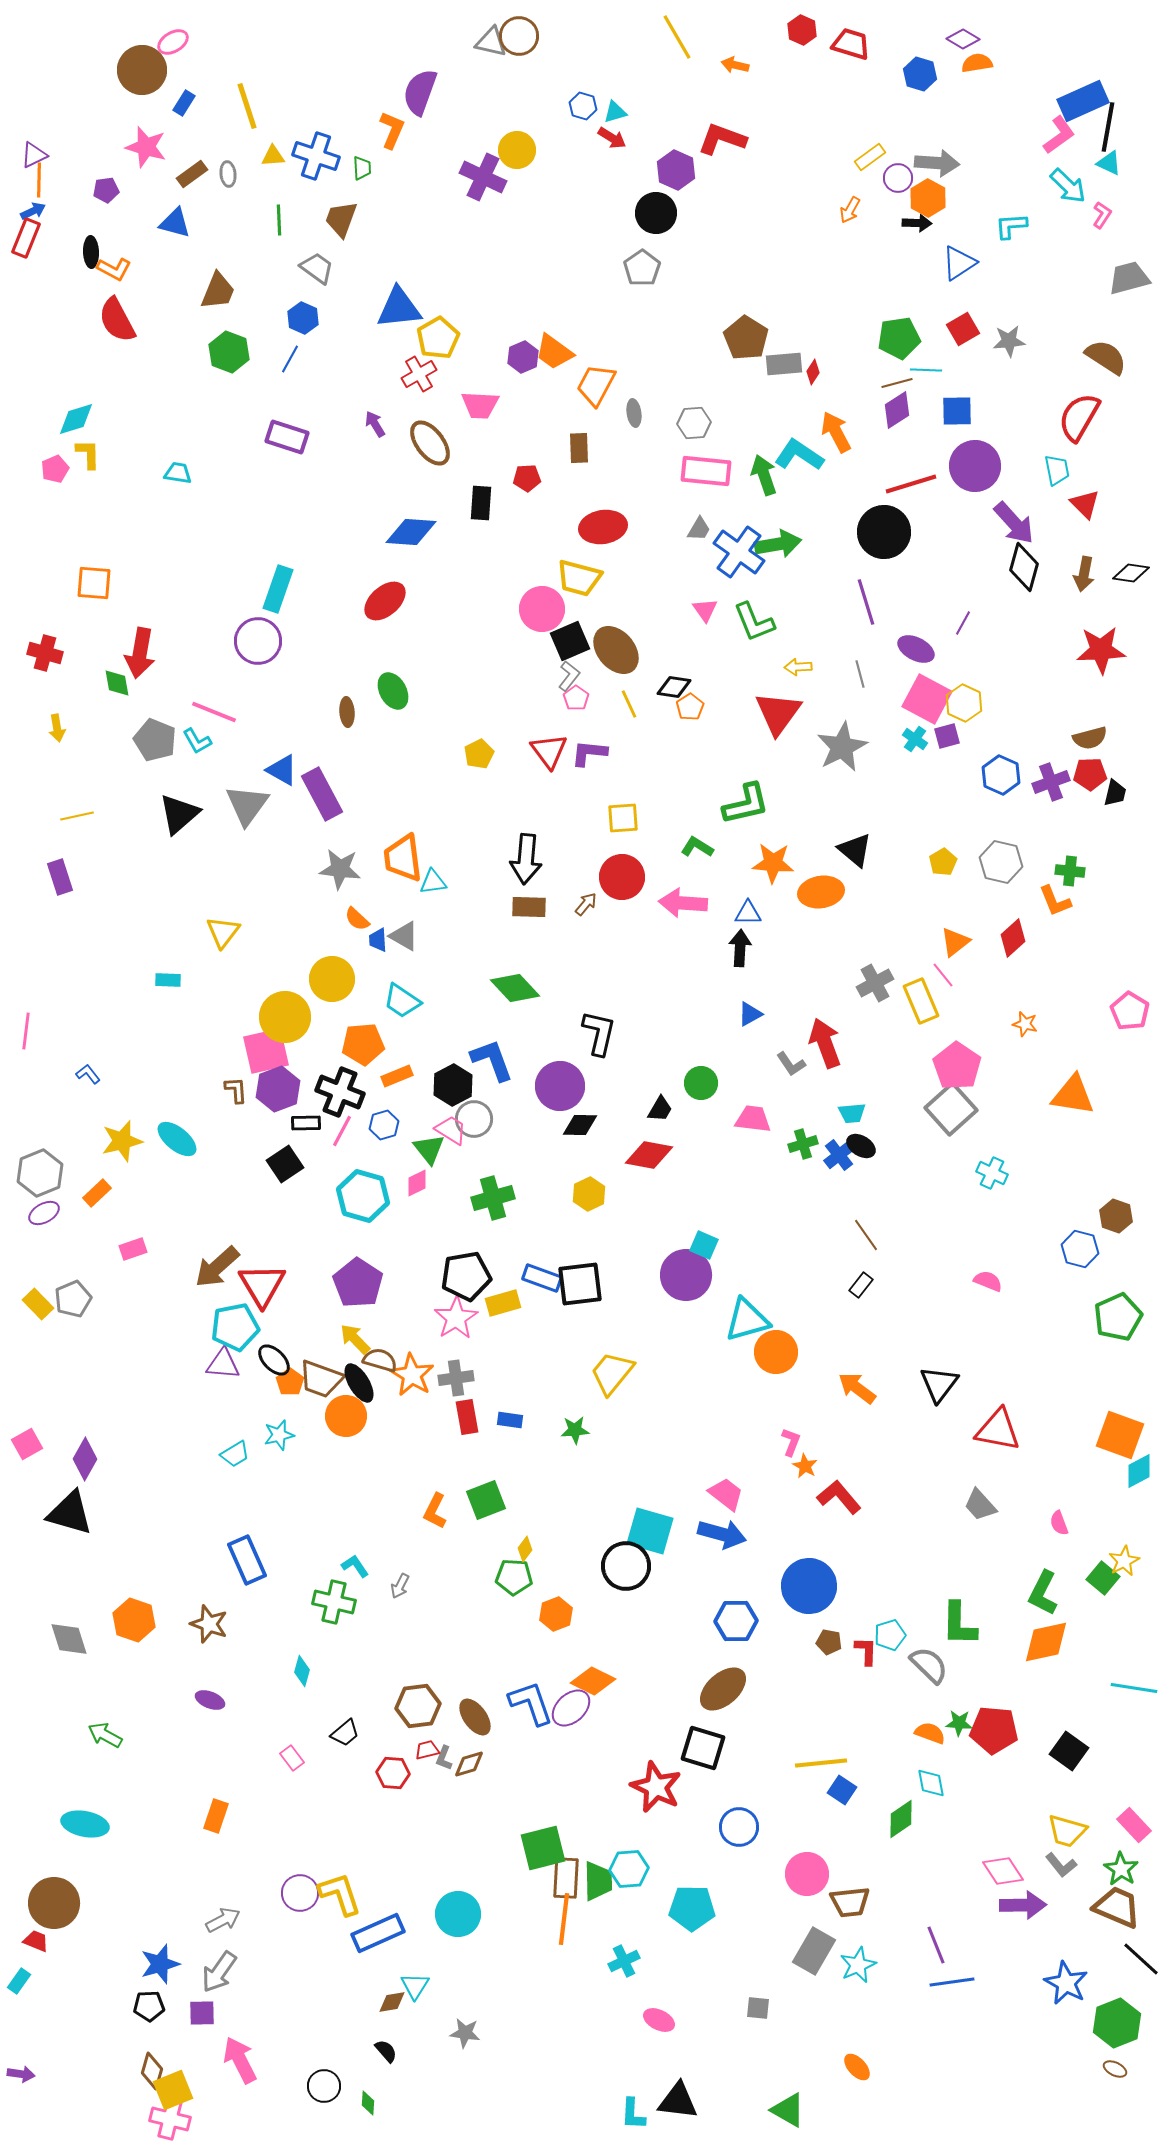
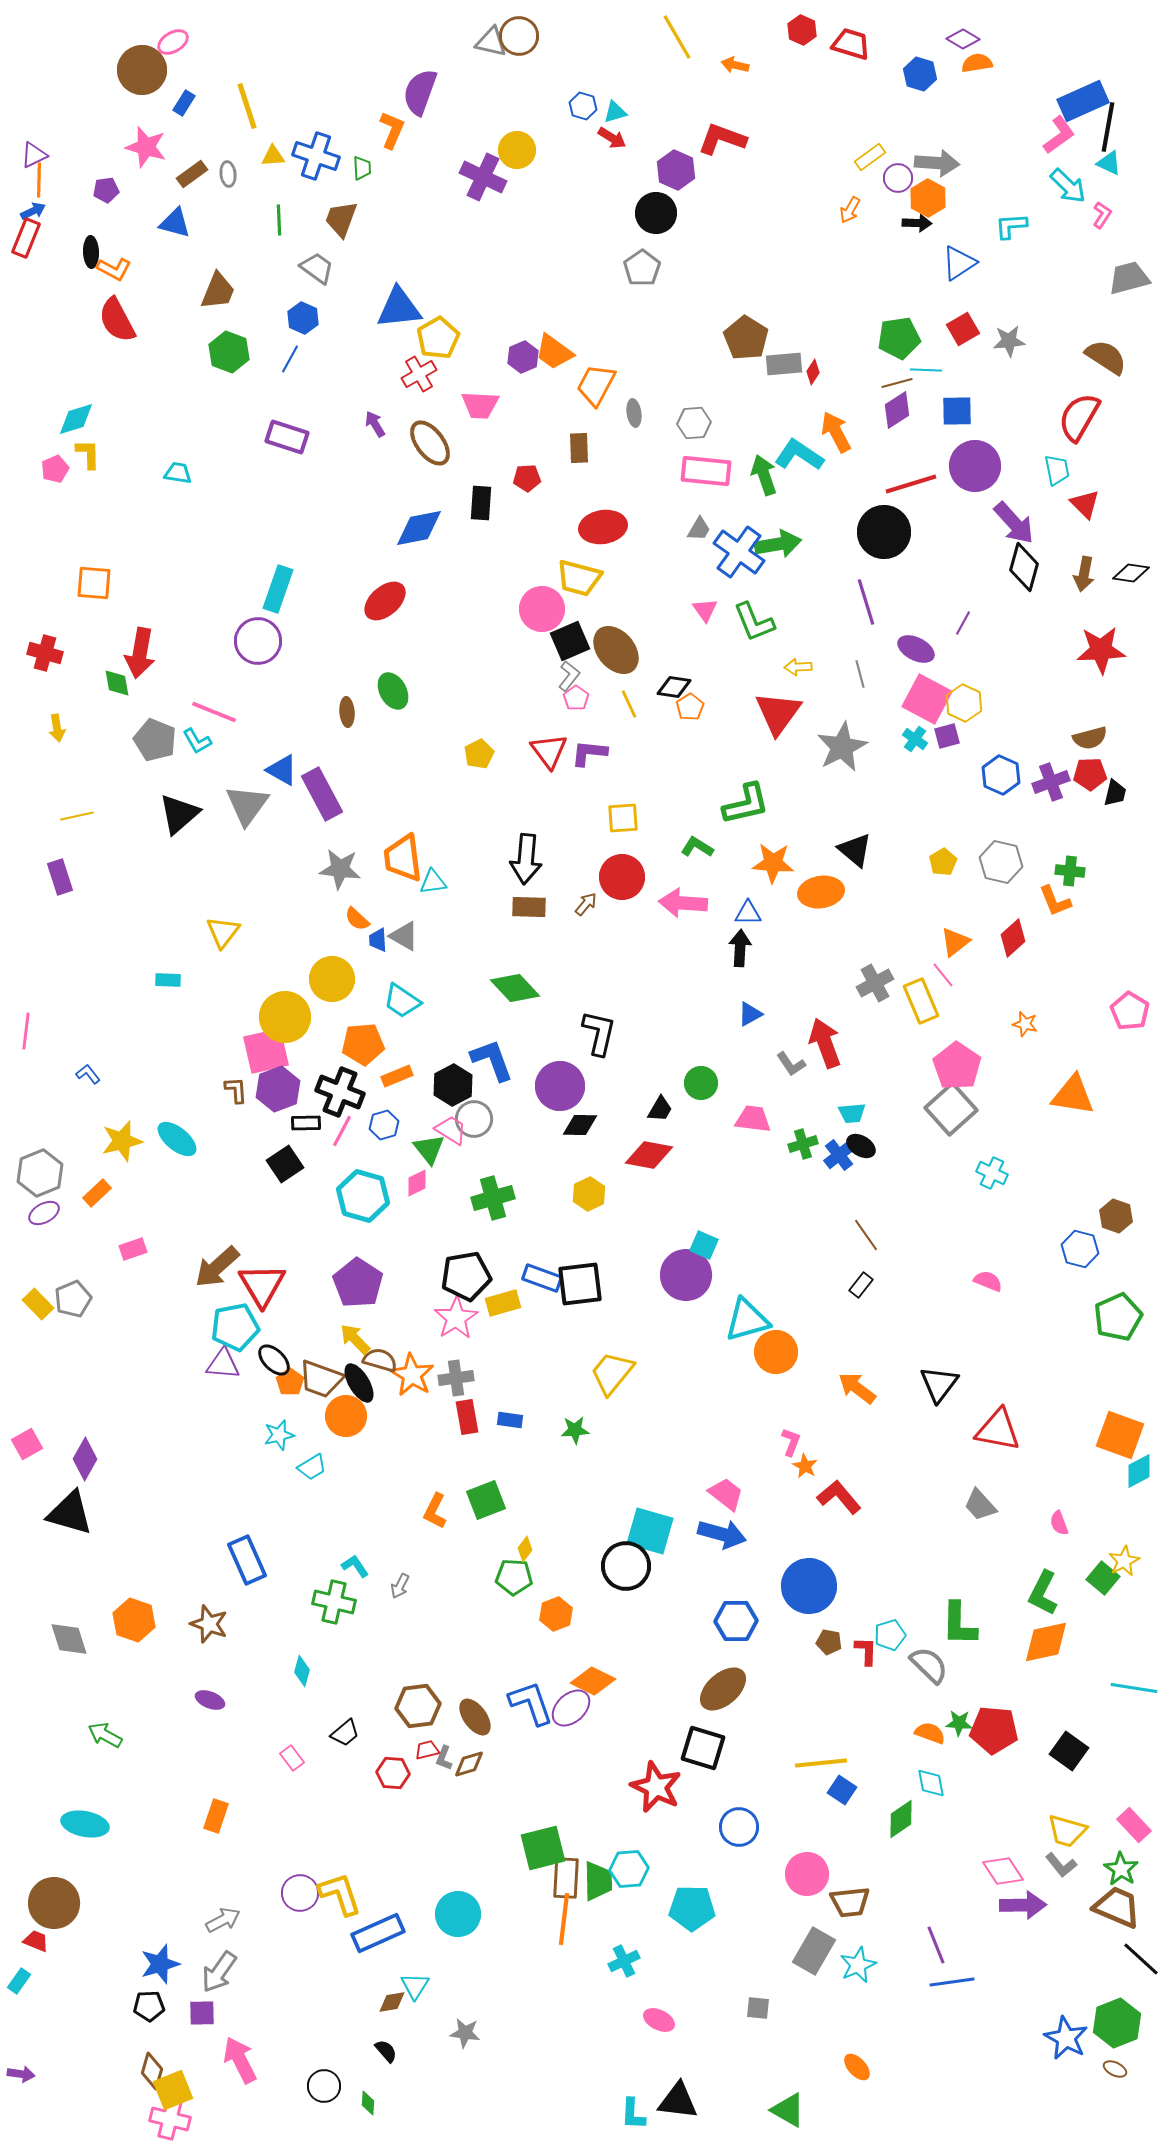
blue diamond at (411, 532): moved 8 px right, 4 px up; rotated 15 degrees counterclockwise
cyan trapezoid at (235, 1454): moved 77 px right, 13 px down
blue star at (1066, 1983): moved 55 px down
